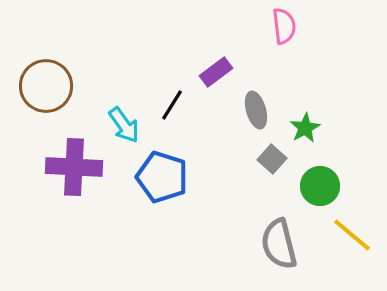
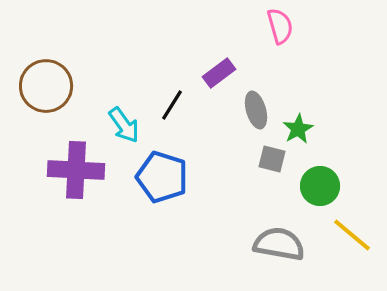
pink semicircle: moved 4 px left; rotated 9 degrees counterclockwise
purple rectangle: moved 3 px right, 1 px down
green star: moved 7 px left, 1 px down
gray square: rotated 28 degrees counterclockwise
purple cross: moved 2 px right, 3 px down
gray semicircle: rotated 114 degrees clockwise
